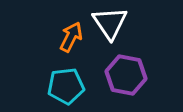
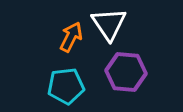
white triangle: moved 1 px left, 1 px down
purple hexagon: moved 3 px up; rotated 6 degrees counterclockwise
